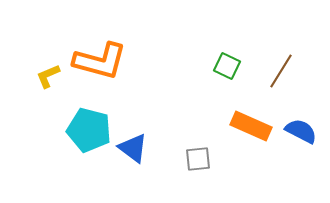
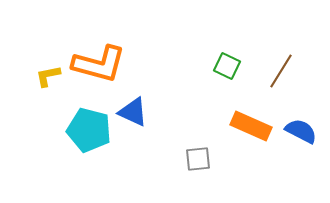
orange L-shape: moved 1 px left, 3 px down
yellow L-shape: rotated 12 degrees clockwise
blue triangle: moved 36 px up; rotated 12 degrees counterclockwise
